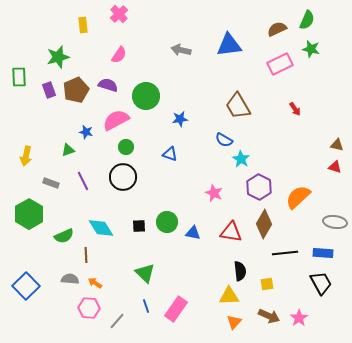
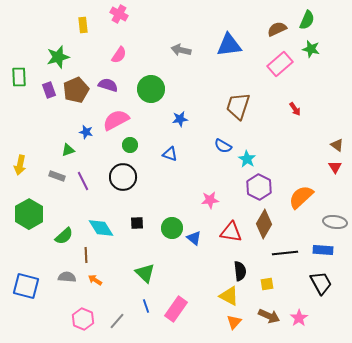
pink cross at (119, 14): rotated 18 degrees counterclockwise
pink rectangle at (280, 64): rotated 15 degrees counterclockwise
green circle at (146, 96): moved 5 px right, 7 px up
brown trapezoid at (238, 106): rotated 48 degrees clockwise
blue semicircle at (224, 140): moved 1 px left, 6 px down
brown triangle at (337, 145): rotated 24 degrees clockwise
green circle at (126, 147): moved 4 px right, 2 px up
yellow arrow at (26, 156): moved 6 px left, 9 px down
cyan star at (241, 159): moved 6 px right
red triangle at (335, 167): rotated 40 degrees clockwise
gray rectangle at (51, 183): moved 6 px right, 7 px up
pink star at (214, 193): moved 4 px left, 7 px down; rotated 30 degrees counterclockwise
orange semicircle at (298, 197): moved 3 px right
green circle at (167, 222): moved 5 px right, 6 px down
black square at (139, 226): moved 2 px left, 3 px up
blue triangle at (193, 233): moved 1 px right, 5 px down; rotated 28 degrees clockwise
green semicircle at (64, 236): rotated 18 degrees counterclockwise
blue rectangle at (323, 253): moved 3 px up
gray semicircle at (70, 279): moved 3 px left, 2 px up
orange arrow at (95, 283): moved 3 px up
blue square at (26, 286): rotated 32 degrees counterclockwise
yellow triangle at (229, 296): rotated 30 degrees clockwise
pink hexagon at (89, 308): moved 6 px left, 11 px down; rotated 20 degrees clockwise
